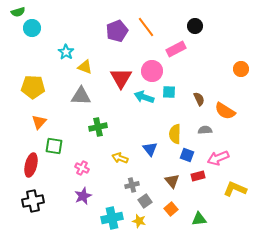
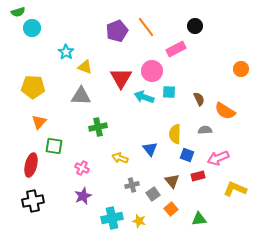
gray square: moved 8 px right, 7 px up
